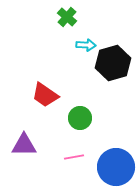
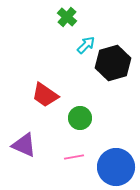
cyan arrow: rotated 48 degrees counterclockwise
purple triangle: rotated 24 degrees clockwise
